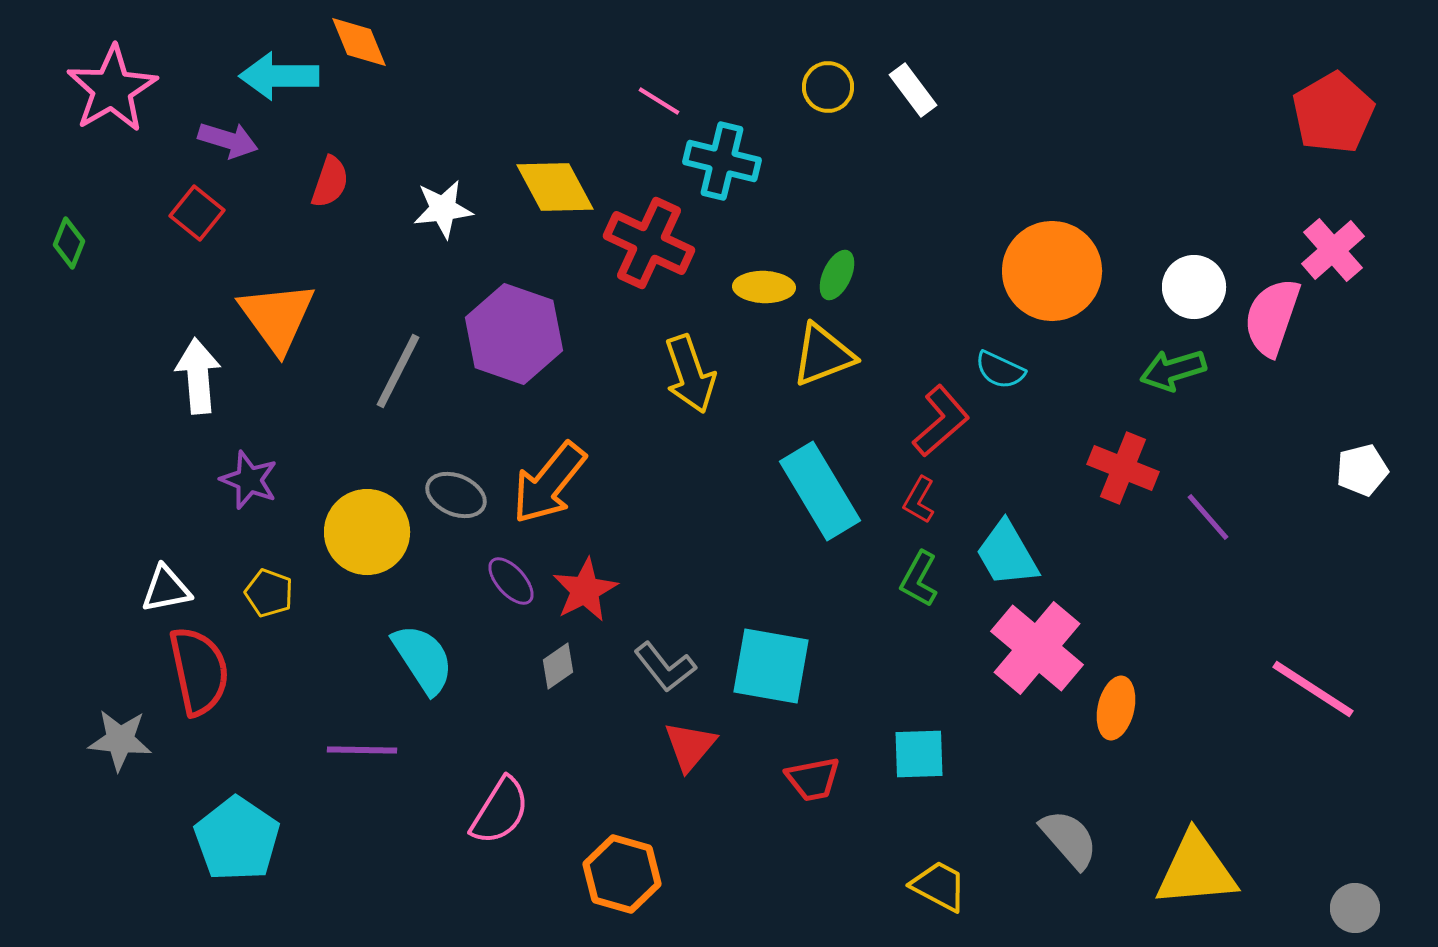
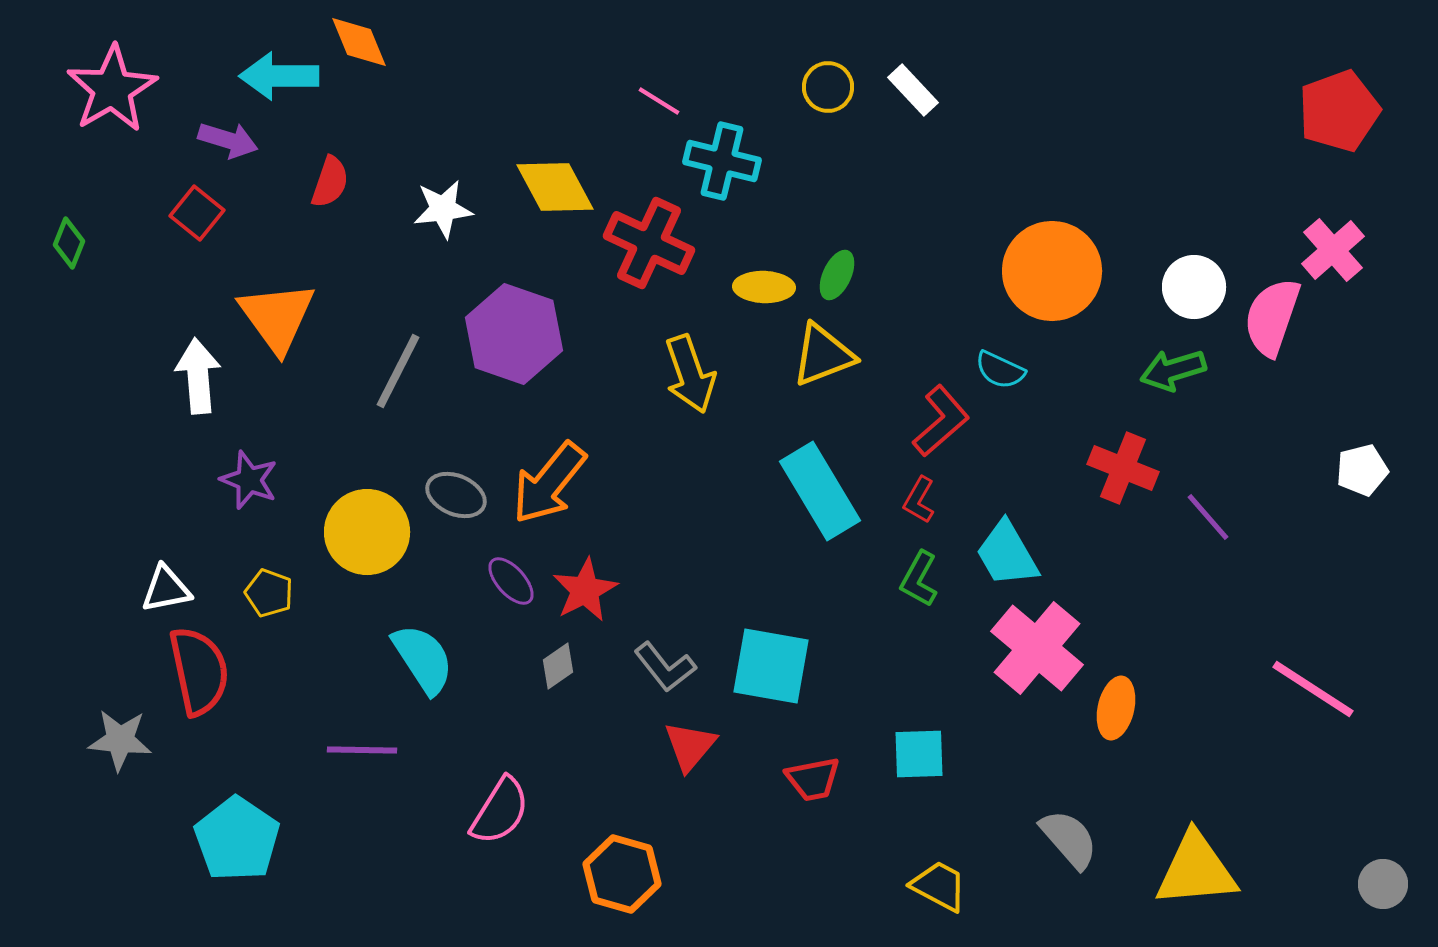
white rectangle at (913, 90): rotated 6 degrees counterclockwise
red pentagon at (1333, 113): moved 6 px right, 2 px up; rotated 10 degrees clockwise
gray circle at (1355, 908): moved 28 px right, 24 px up
